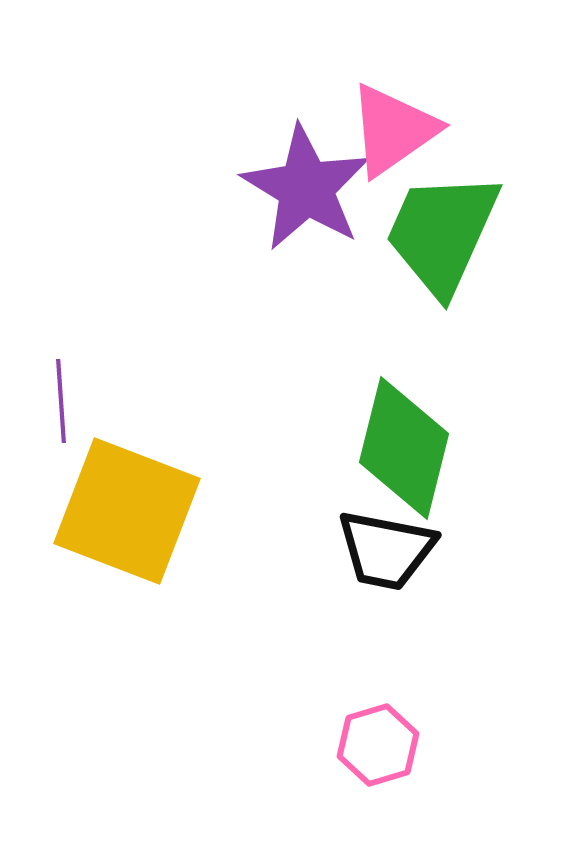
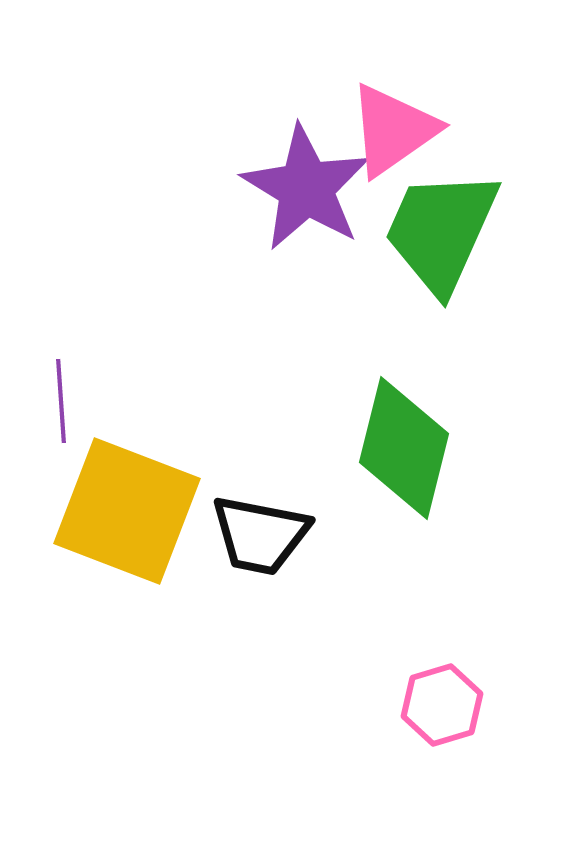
green trapezoid: moved 1 px left, 2 px up
black trapezoid: moved 126 px left, 15 px up
pink hexagon: moved 64 px right, 40 px up
